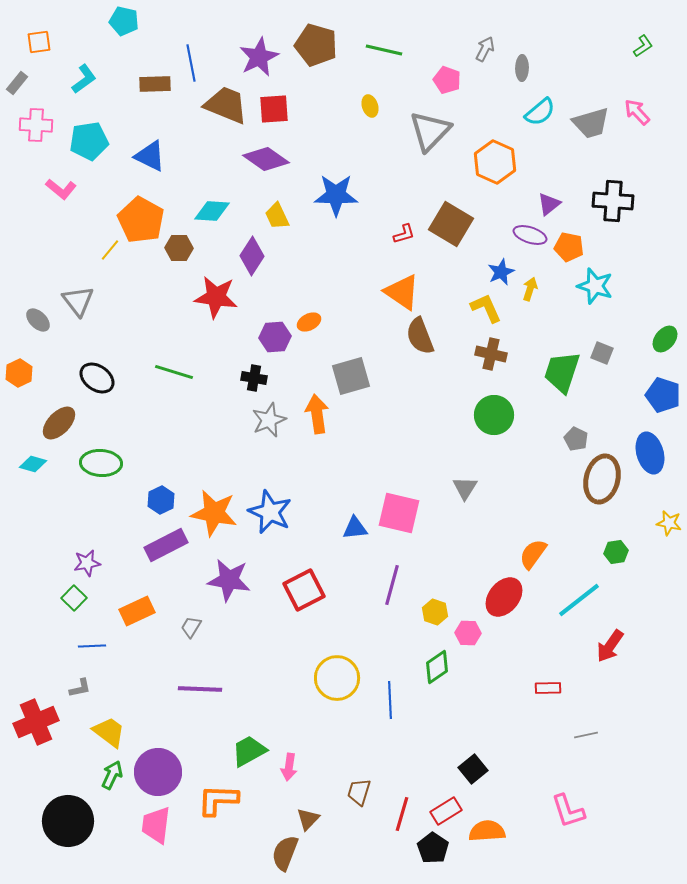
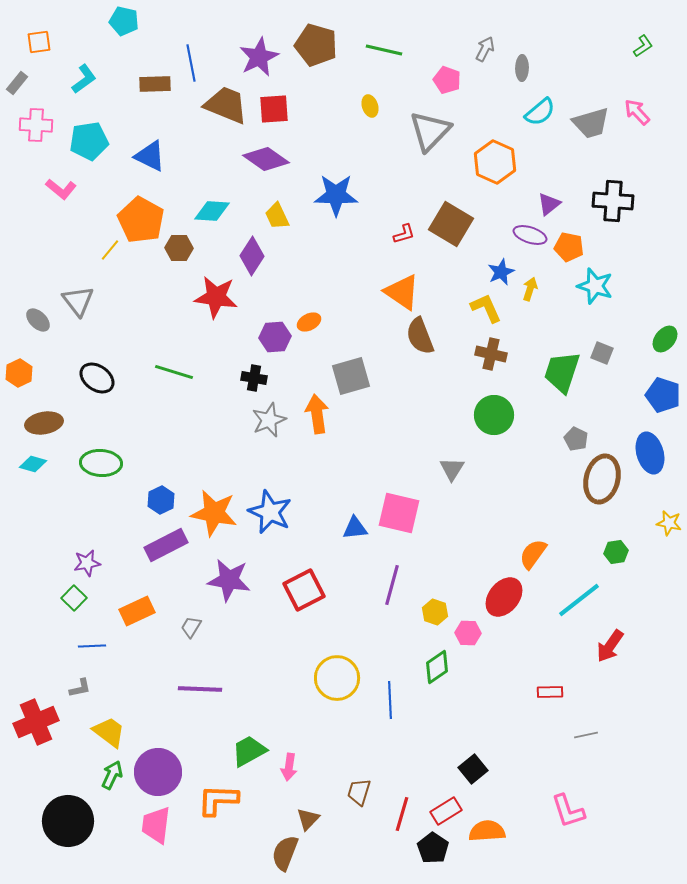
brown ellipse at (59, 423): moved 15 px left; rotated 36 degrees clockwise
gray triangle at (465, 488): moved 13 px left, 19 px up
red rectangle at (548, 688): moved 2 px right, 4 px down
